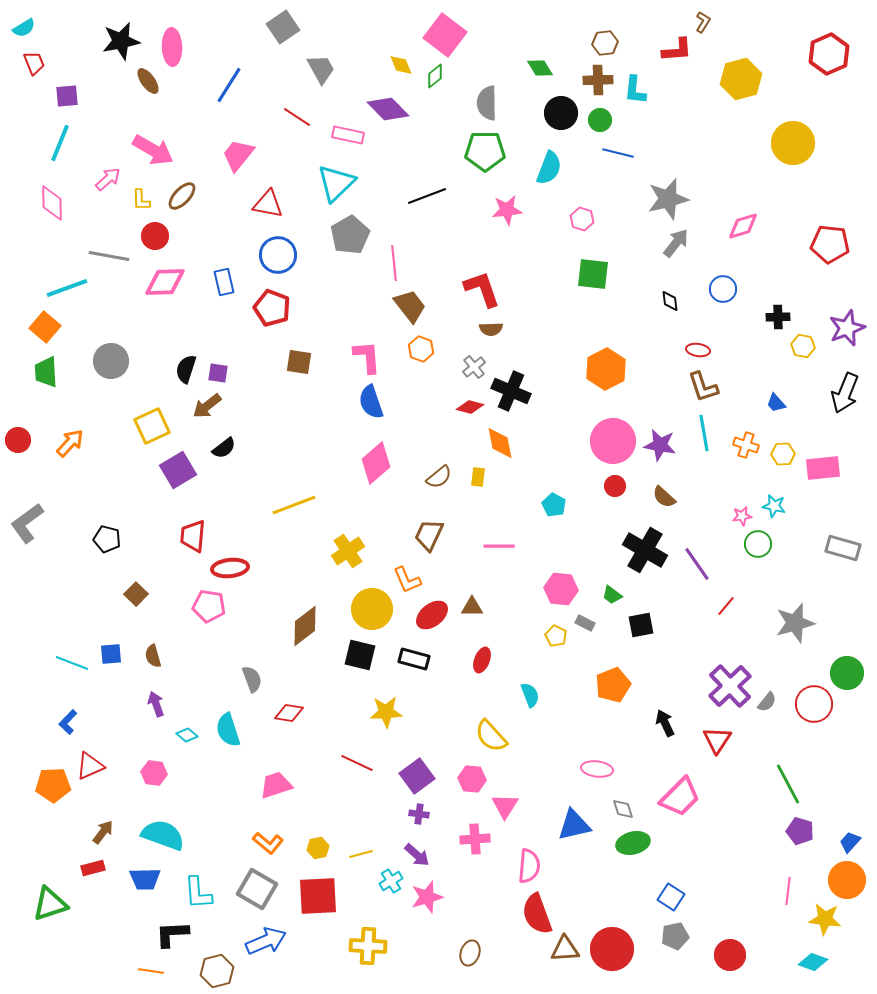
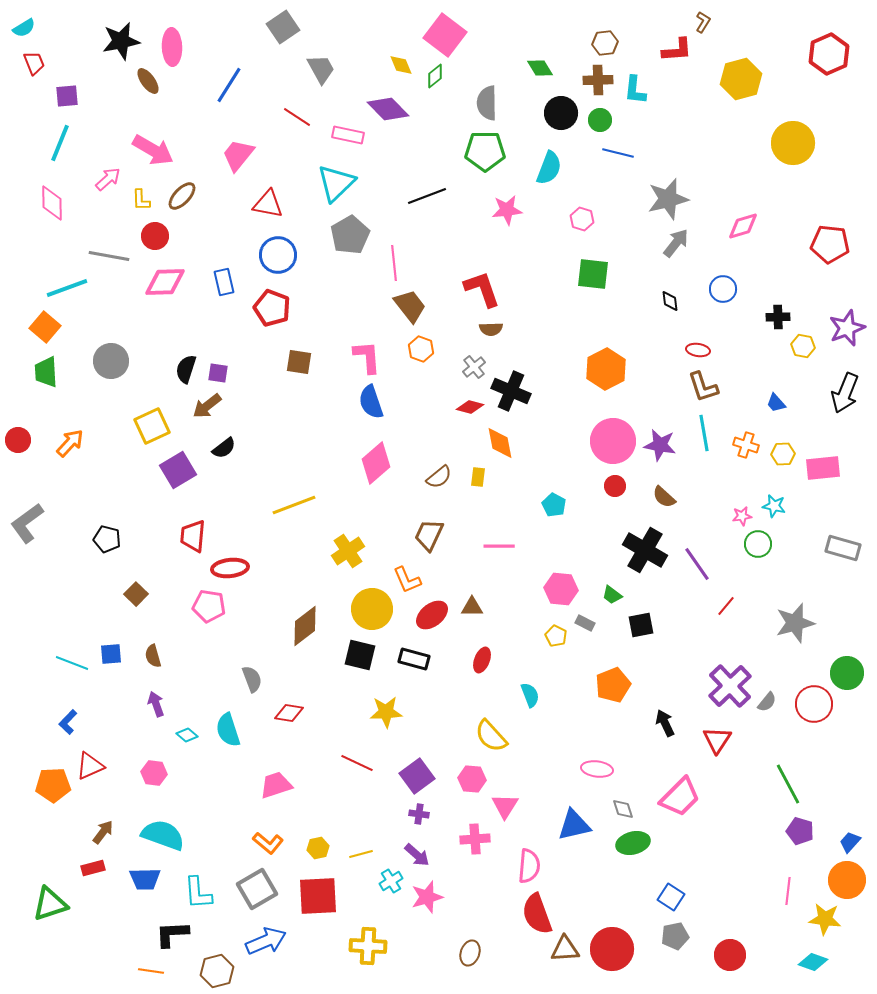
gray square at (257, 889): rotated 30 degrees clockwise
